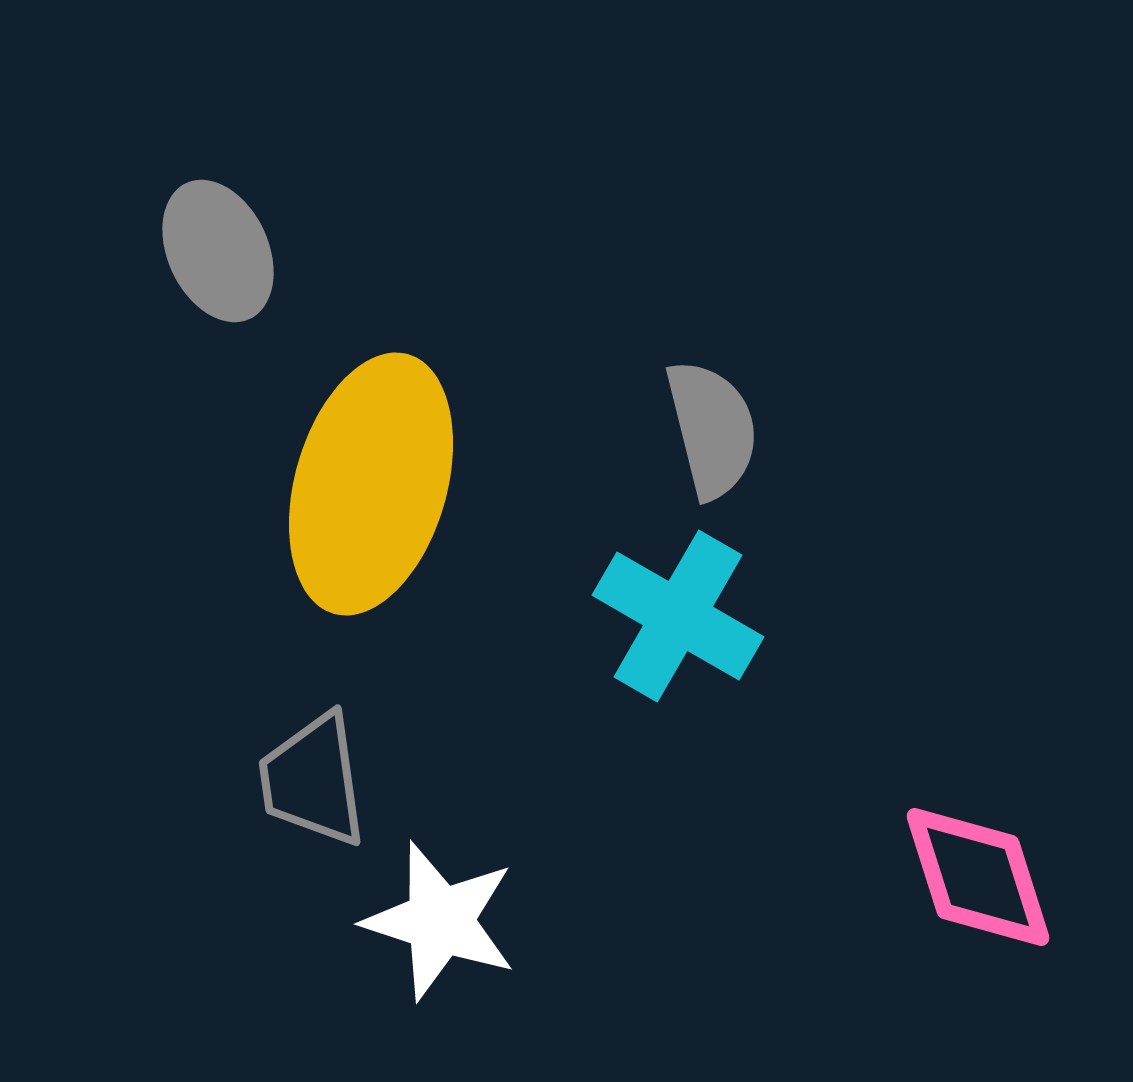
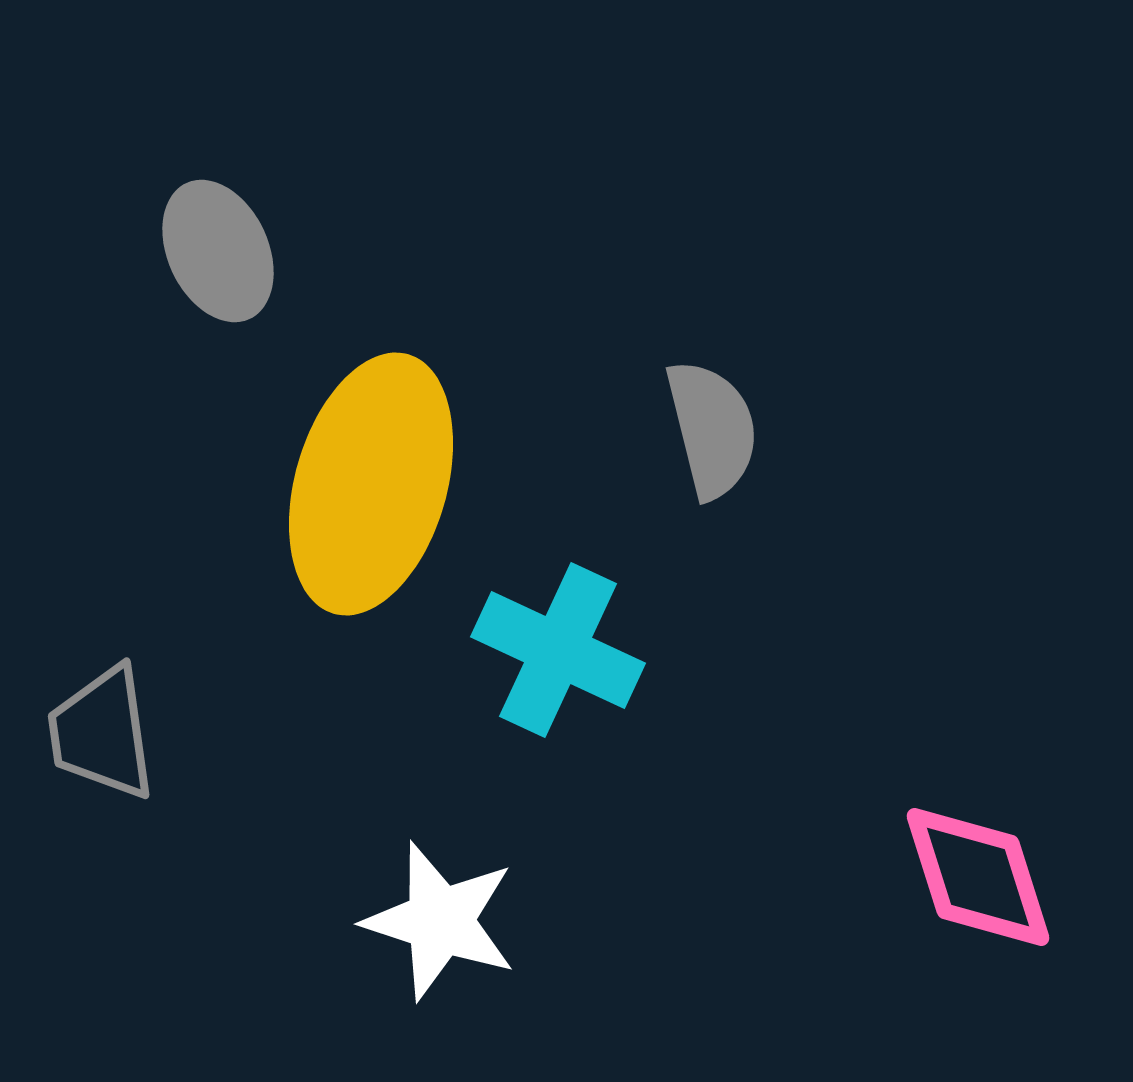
cyan cross: moved 120 px left, 34 px down; rotated 5 degrees counterclockwise
gray trapezoid: moved 211 px left, 47 px up
